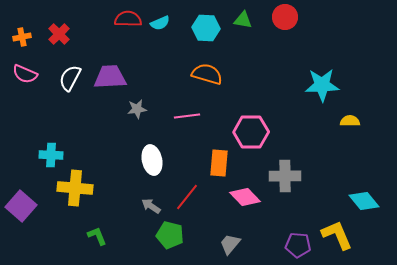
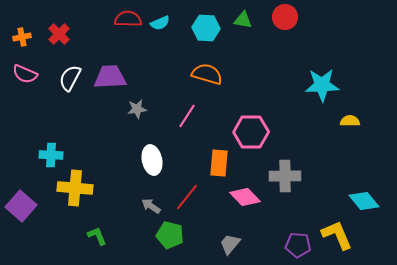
pink line: rotated 50 degrees counterclockwise
